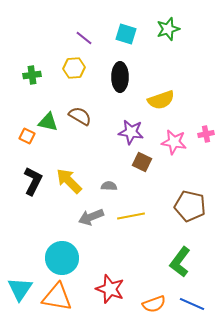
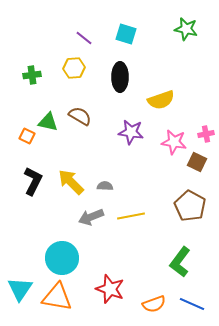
green star: moved 18 px right; rotated 30 degrees clockwise
brown square: moved 55 px right
yellow arrow: moved 2 px right, 1 px down
gray semicircle: moved 4 px left
brown pentagon: rotated 16 degrees clockwise
